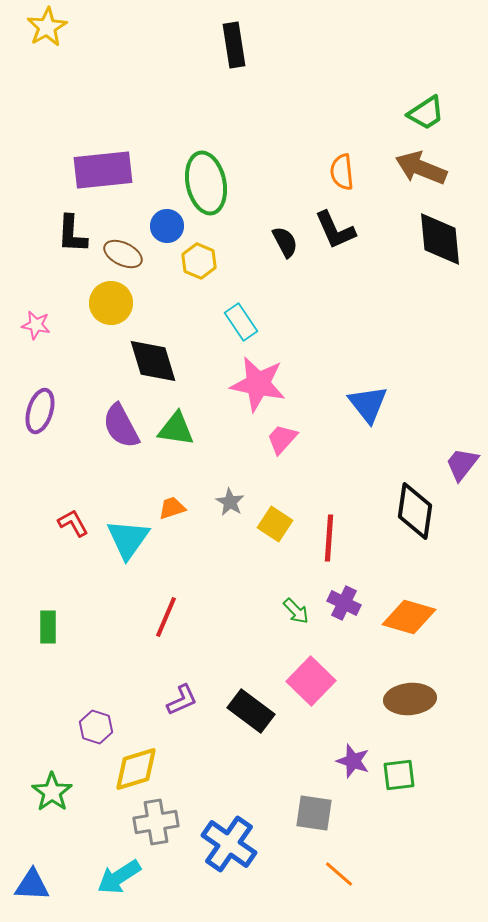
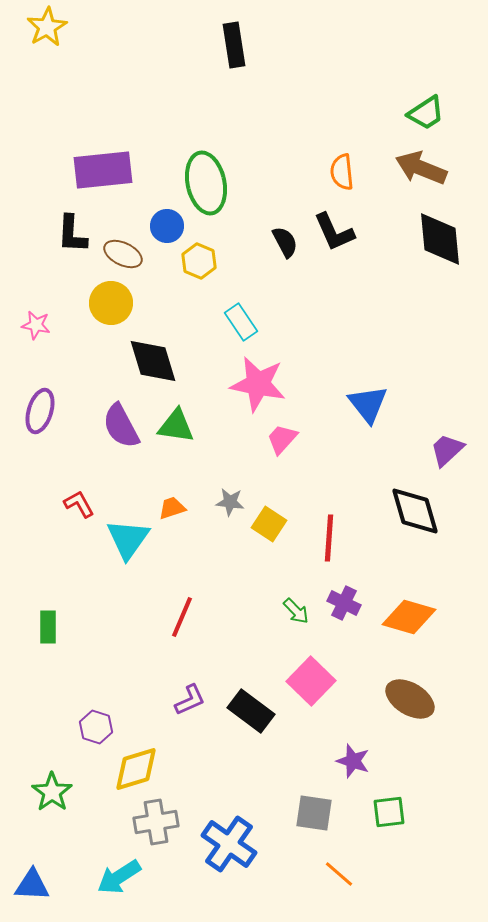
black L-shape at (335, 230): moved 1 px left, 2 px down
green triangle at (176, 429): moved 3 px up
purple trapezoid at (462, 464): moved 15 px left, 14 px up; rotated 9 degrees clockwise
gray star at (230, 502): rotated 24 degrees counterclockwise
black diamond at (415, 511): rotated 24 degrees counterclockwise
red L-shape at (73, 523): moved 6 px right, 19 px up
yellow square at (275, 524): moved 6 px left
red line at (166, 617): moved 16 px right
brown ellipse at (410, 699): rotated 36 degrees clockwise
purple L-shape at (182, 700): moved 8 px right
green square at (399, 775): moved 10 px left, 37 px down
